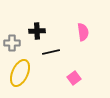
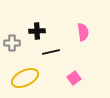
yellow ellipse: moved 5 px right, 5 px down; rotated 40 degrees clockwise
